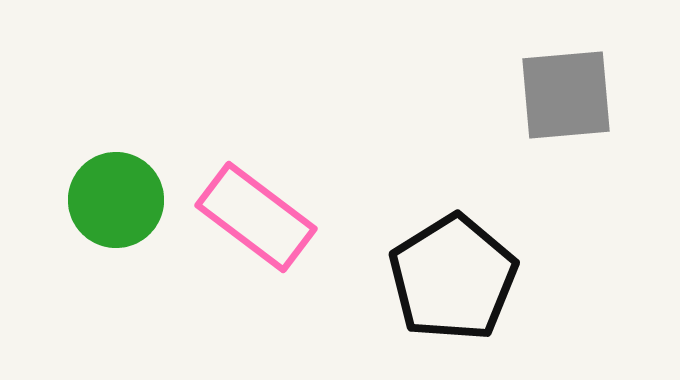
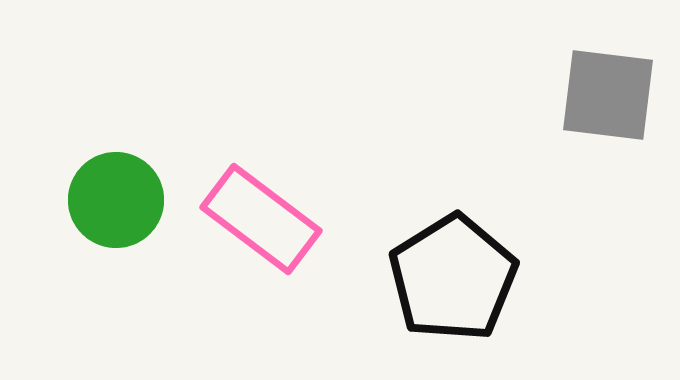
gray square: moved 42 px right; rotated 12 degrees clockwise
pink rectangle: moved 5 px right, 2 px down
